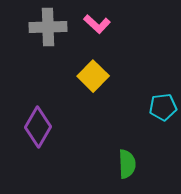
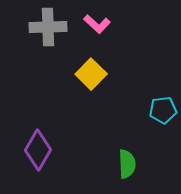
yellow square: moved 2 px left, 2 px up
cyan pentagon: moved 3 px down
purple diamond: moved 23 px down
